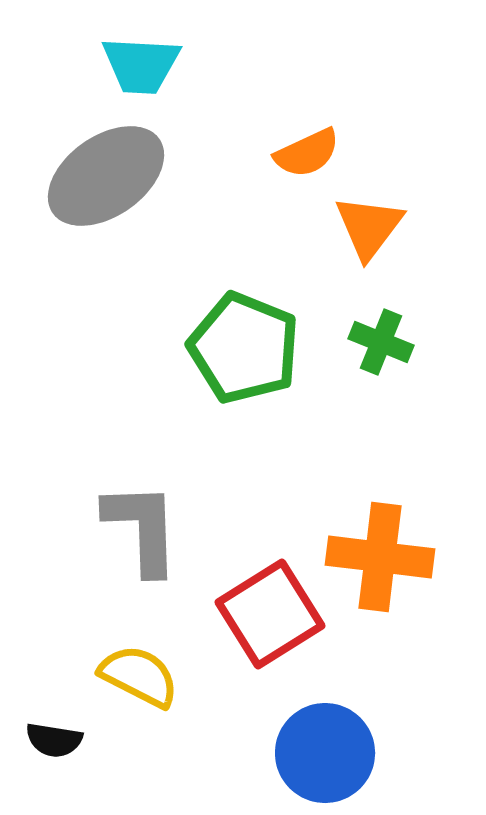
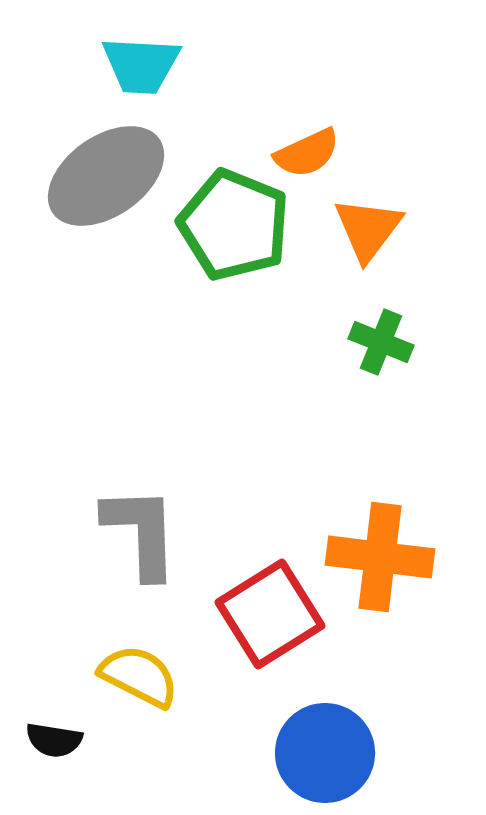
orange triangle: moved 1 px left, 2 px down
green pentagon: moved 10 px left, 123 px up
gray L-shape: moved 1 px left, 4 px down
